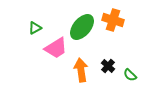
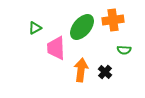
orange cross: rotated 25 degrees counterclockwise
pink trapezoid: rotated 120 degrees clockwise
black cross: moved 3 px left, 6 px down
orange arrow: rotated 15 degrees clockwise
green semicircle: moved 6 px left, 25 px up; rotated 40 degrees counterclockwise
